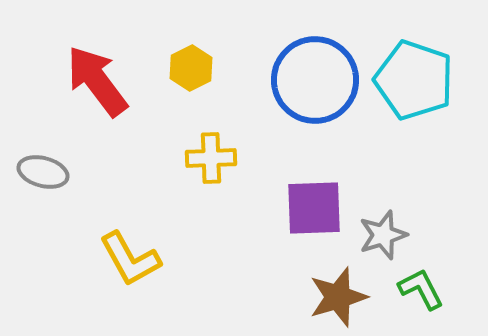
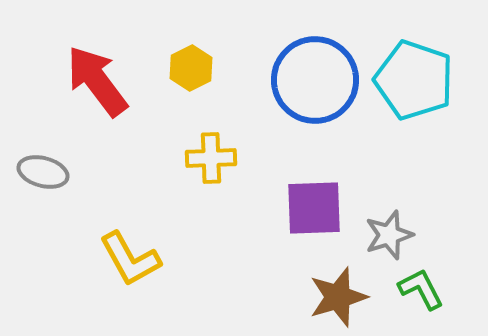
gray star: moved 6 px right
